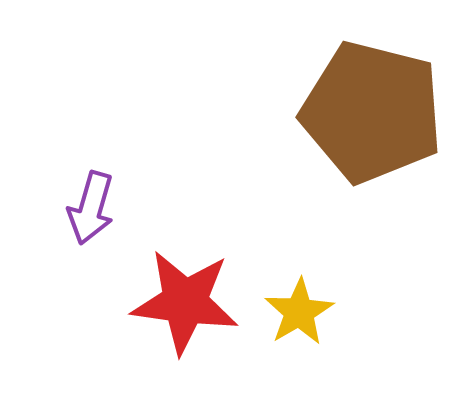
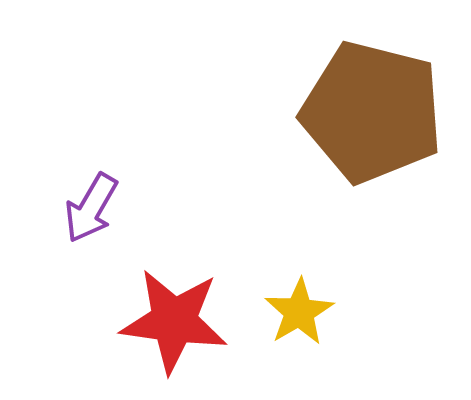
purple arrow: rotated 14 degrees clockwise
red star: moved 11 px left, 19 px down
